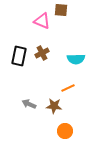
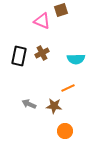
brown square: rotated 24 degrees counterclockwise
